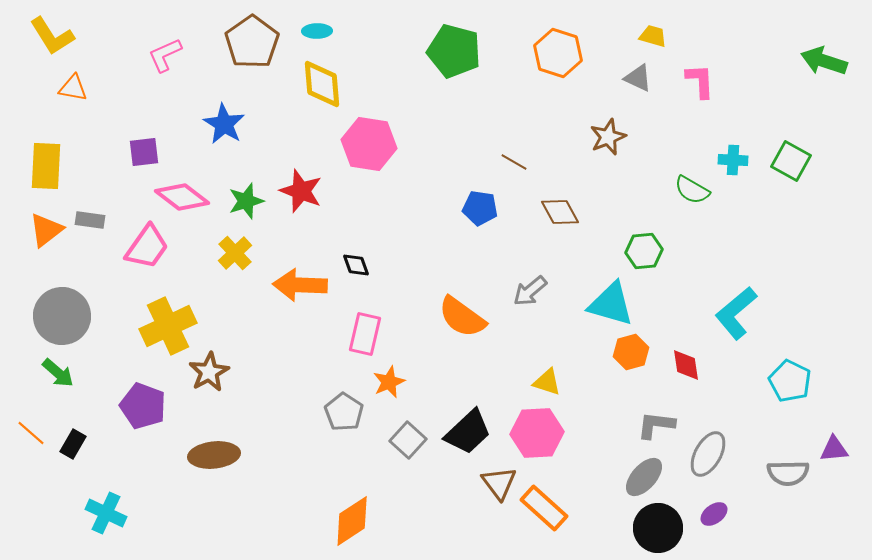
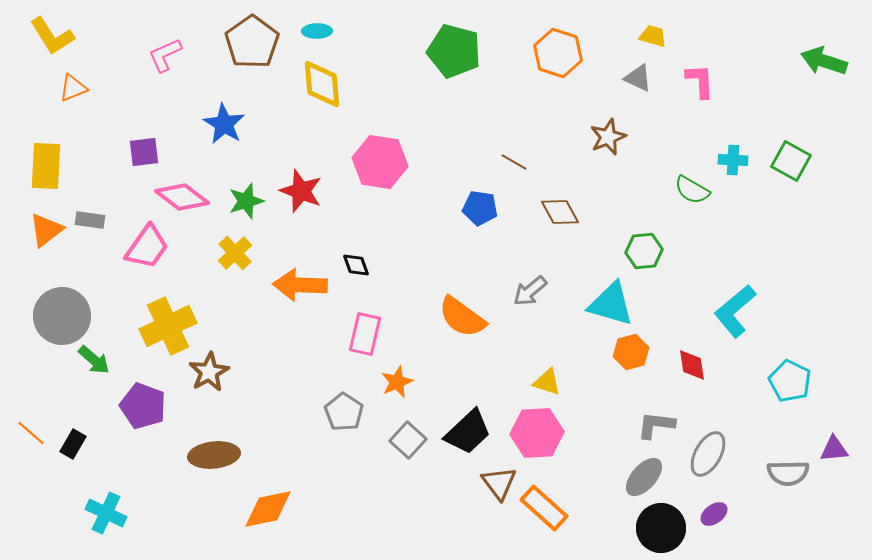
orange triangle at (73, 88): rotated 32 degrees counterclockwise
pink hexagon at (369, 144): moved 11 px right, 18 px down
cyan L-shape at (736, 313): moved 1 px left, 2 px up
red diamond at (686, 365): moved 6 px right
green arrow at (58, 373): moved 36 px right, 13 px up
orange star at (389, 382): moved 8 px right
orange diamond at (352, 521): moved 84 px left, 12 px up; rotated 22 degrees clockwise
black circle at (658, 528): moved 3 px right
